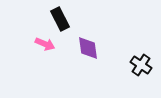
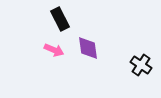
pink arrow: moved 9 px right, 6 px down
